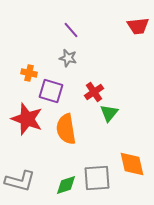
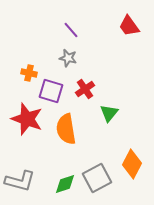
red trapezoid: moved 9 px left; rotated 60 degrees clockwise
red cross: moved 9 px left, 3 px up
orange diamond: rotated 40 degrees clockwise
gray square: rotated 24 degrees counterclockwise
green diamond: moved 1 px left, 1 px up
